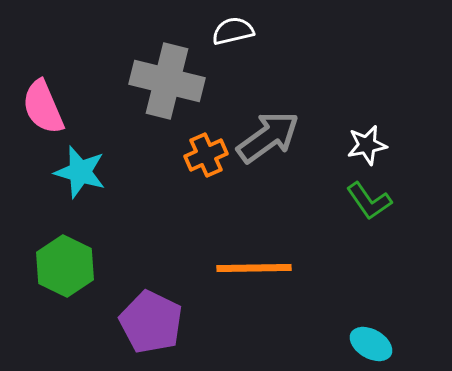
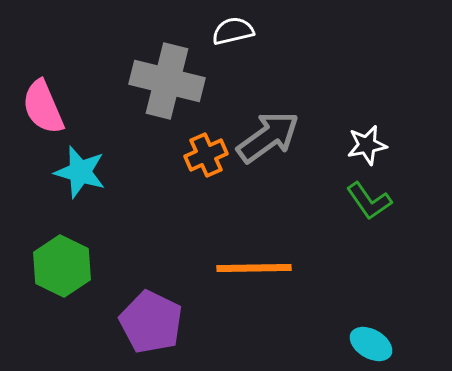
green hexagon: moved 3 px left
